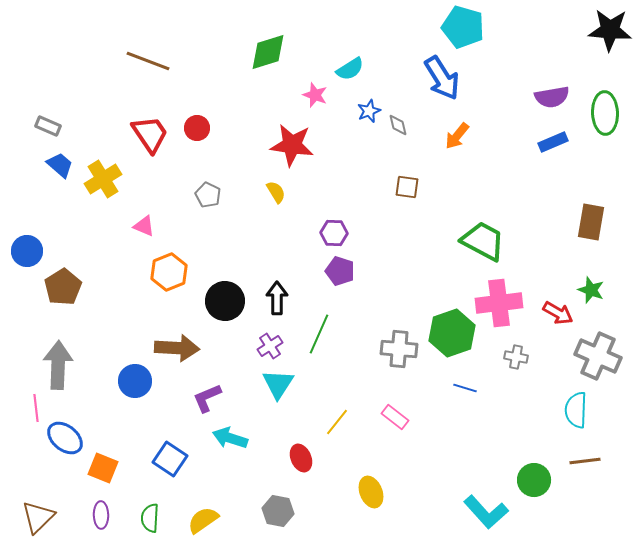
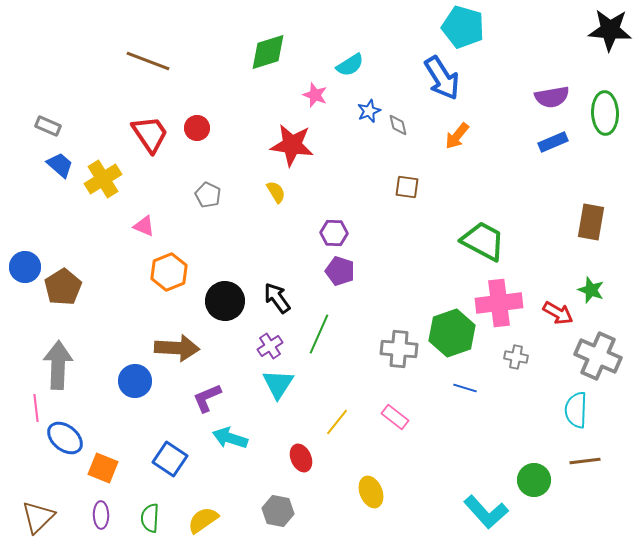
cyan semicircle at (350, 69): moved 4 px up
blue circle at (27, 251): moved 2 px left, 16 px down
black arrow at (277, 298): rotated 36 degrees counterclockwise
